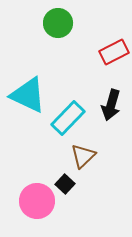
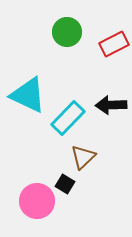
green circle: moved 9 px right, 9 px down
red rectangle: moved 8 px up
black arrow: rotated 72 degrees clockwise
brown triangle: moved 1 px down
black square: rotated 12 degrees counterclockwise
